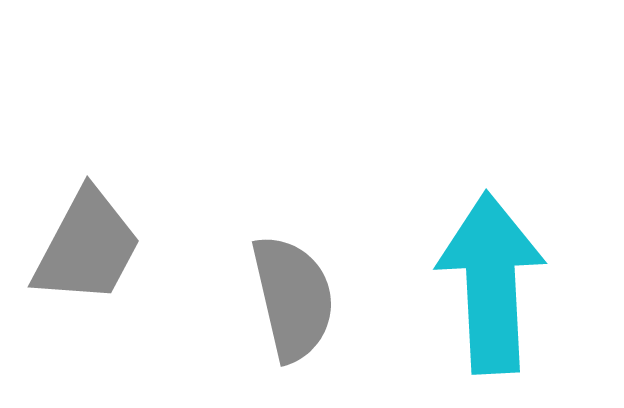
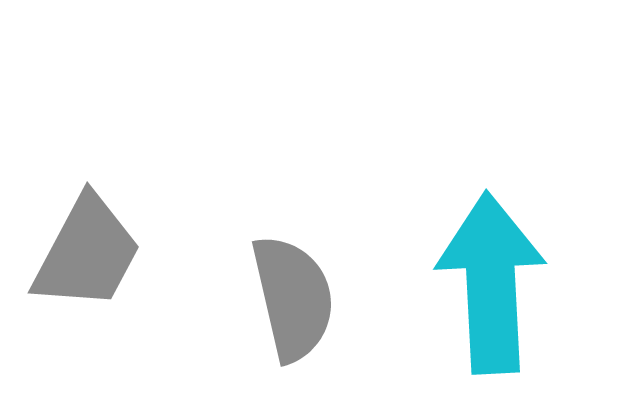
gray trapezoid: moved 6 px down
